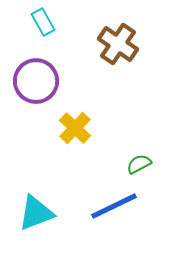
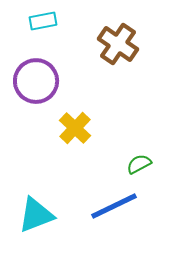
cyan rectangle: moved 1 px up; rotated 72 degrees counterclockwise
cyan triangle: moved 2 px down
